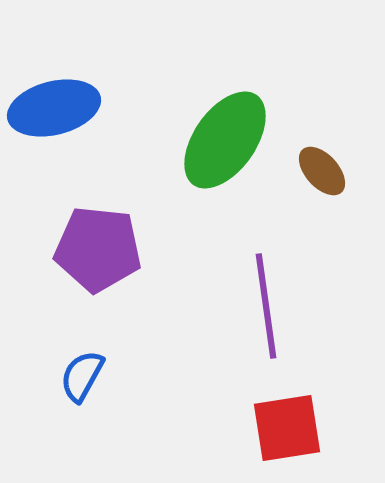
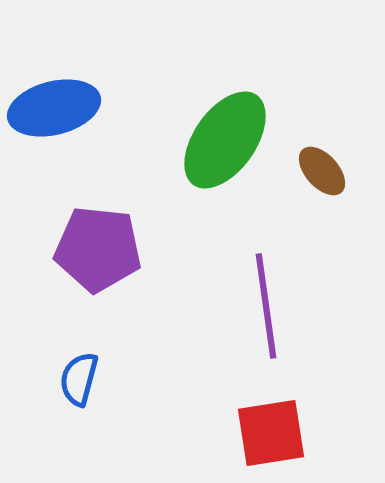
blue semicircle: moved 3 px left, 3 px down; rotated 14 degrees counterclockwise
red square: moved 16 px left, 5 px down
